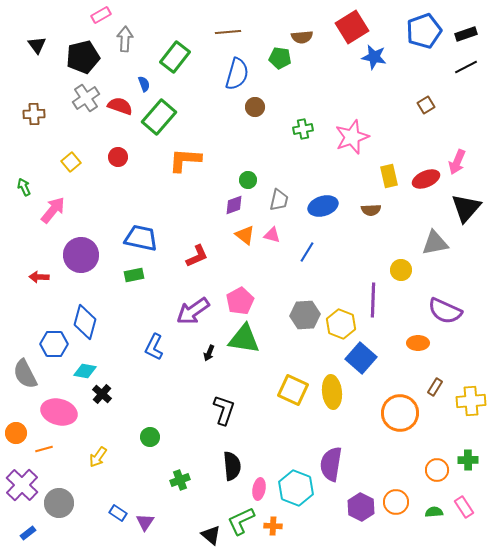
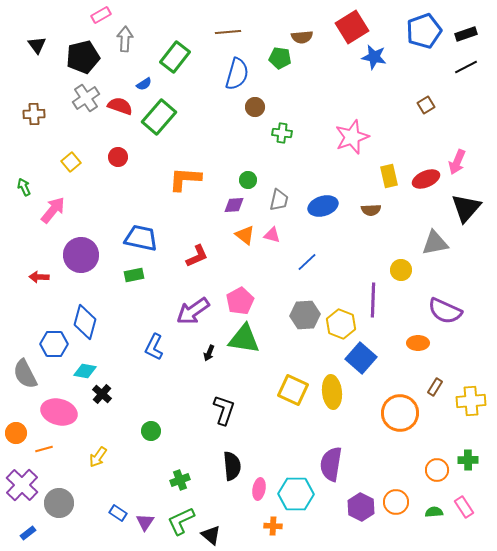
blue semicircle at (144, 84): rotated 77 degrees clockwise
green cross at (303, 129): moved 21 px left, 4 px down; rotated 18 degrees clockwise
orange L-shape at (185, 160): moved 19 px down
purple diamond at (234, 205): rotated 15 degrees clockwise
blue line at (307, 252): moved 10 px down; rotated 15 degrees clockwise
green circle at (150, 437): moved 1 px right, 6 px up
cyan hexagon at (296, 488): moved 6 px down; rotated 20 degrees counterclockwise
green L-shape at (241, 521): moved 60 px left
